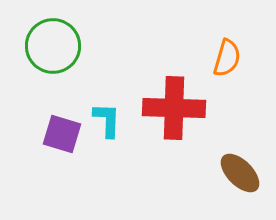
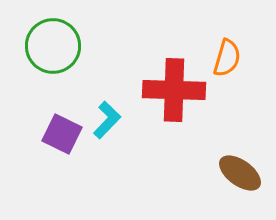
red cross: moved 18 px up
cyan L-shape: rotated 42 degrees clockwise
purple square: rotated 9 degrees clockwise
brown ellipse: rotated 9 degrees counterclockwise
